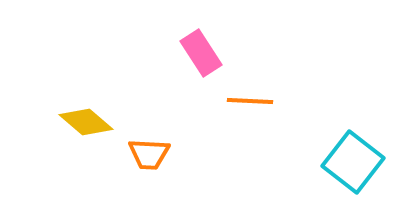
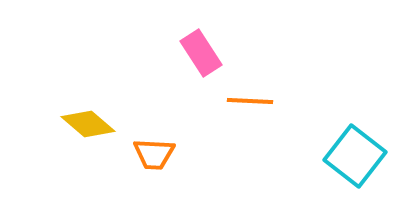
yellow diamond: moved 2 px right, 2 px down
orange trapezoid: moved 5 px right
cyan square: moved 2 px right, 6 px up
